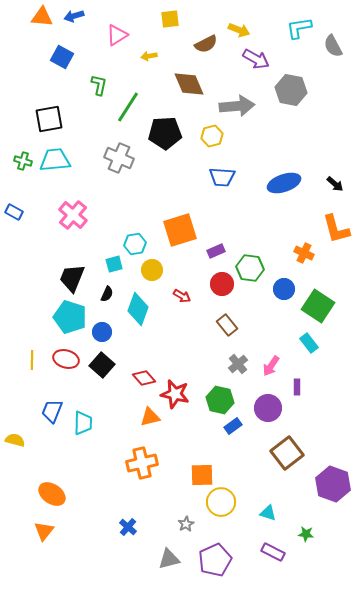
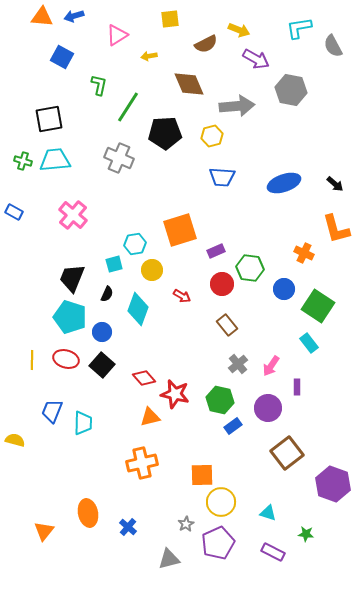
orange ellipse at (52, 494): moved 36 px right, 19 px down; rotated 44 degrees clockwise
purple pentagon at (215, 560): moved 3 px right, 17 px up
